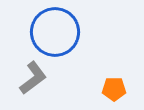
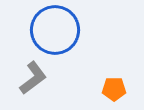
blue circle: moved 2 px up
